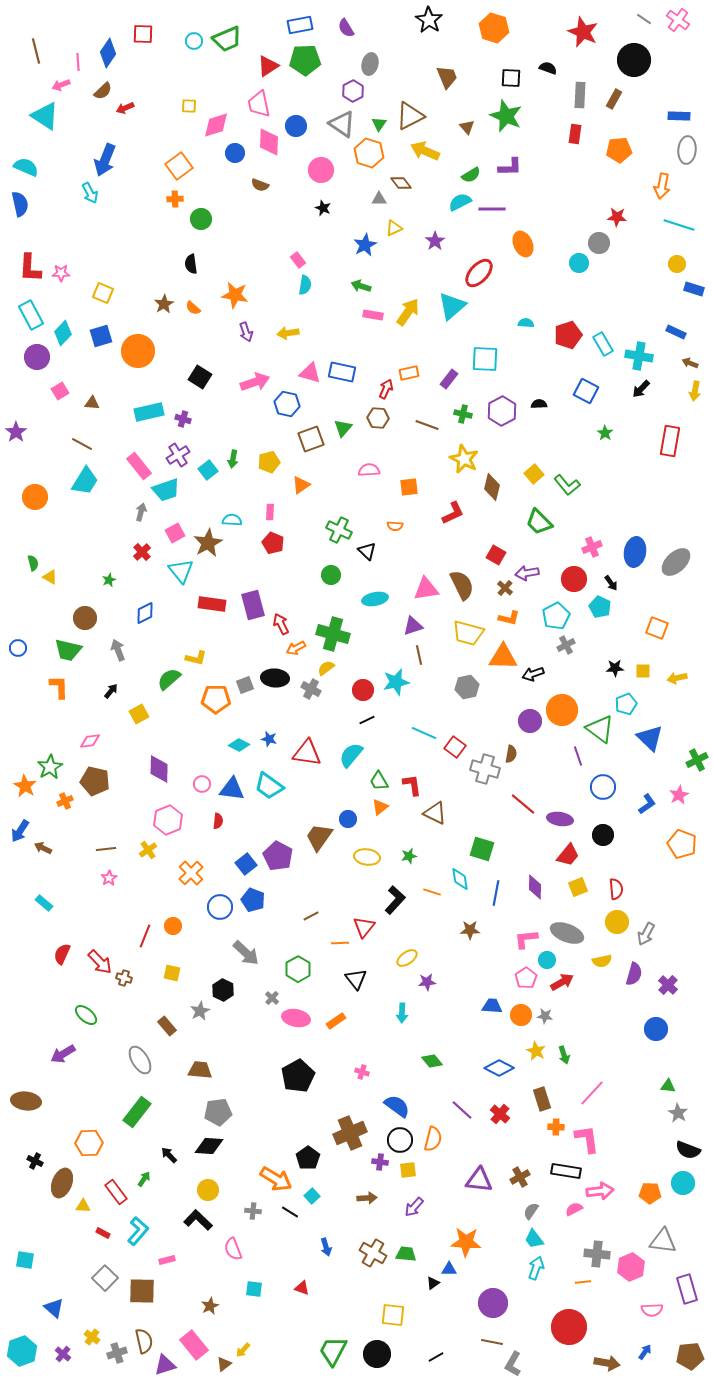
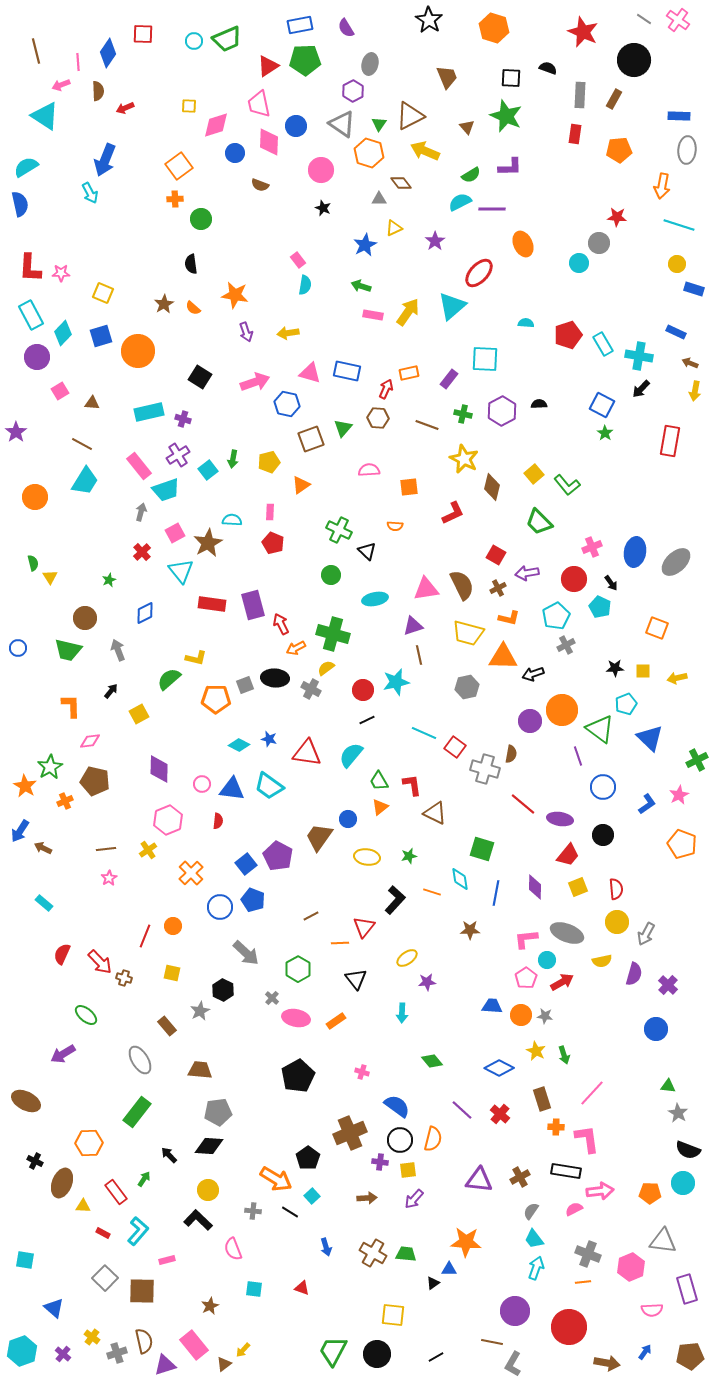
brown semicircle at (103, 91): moved 5 px left; rotated 48 degrees counterclockwise
cyan semicircle at (26, 167): rotated 55 degrees counterclockwise
blue rectangle at (342, 372): moved 5 px right, 1 px up
blue square at (586, 391): moved 16 px right, 14 px down
yellow triangle at (50, 577): rotated 28 degrees clockwise
brown cross at (505, 588): moved 7 px left; rotated 21 degrees clockwise
orange L-shape at (59, 687): moved 12 px right, 19 px down
brown ellipse at (26, 1101): rotated 20 degrees clockwise
purple arrow at (414, 1207): moved 8 px up
gray cross at (597, 1254): moved 9 px left; rotated 15 degrees clockwise
purple circle at (493, 1303): moved 22 px right, 8 px down
